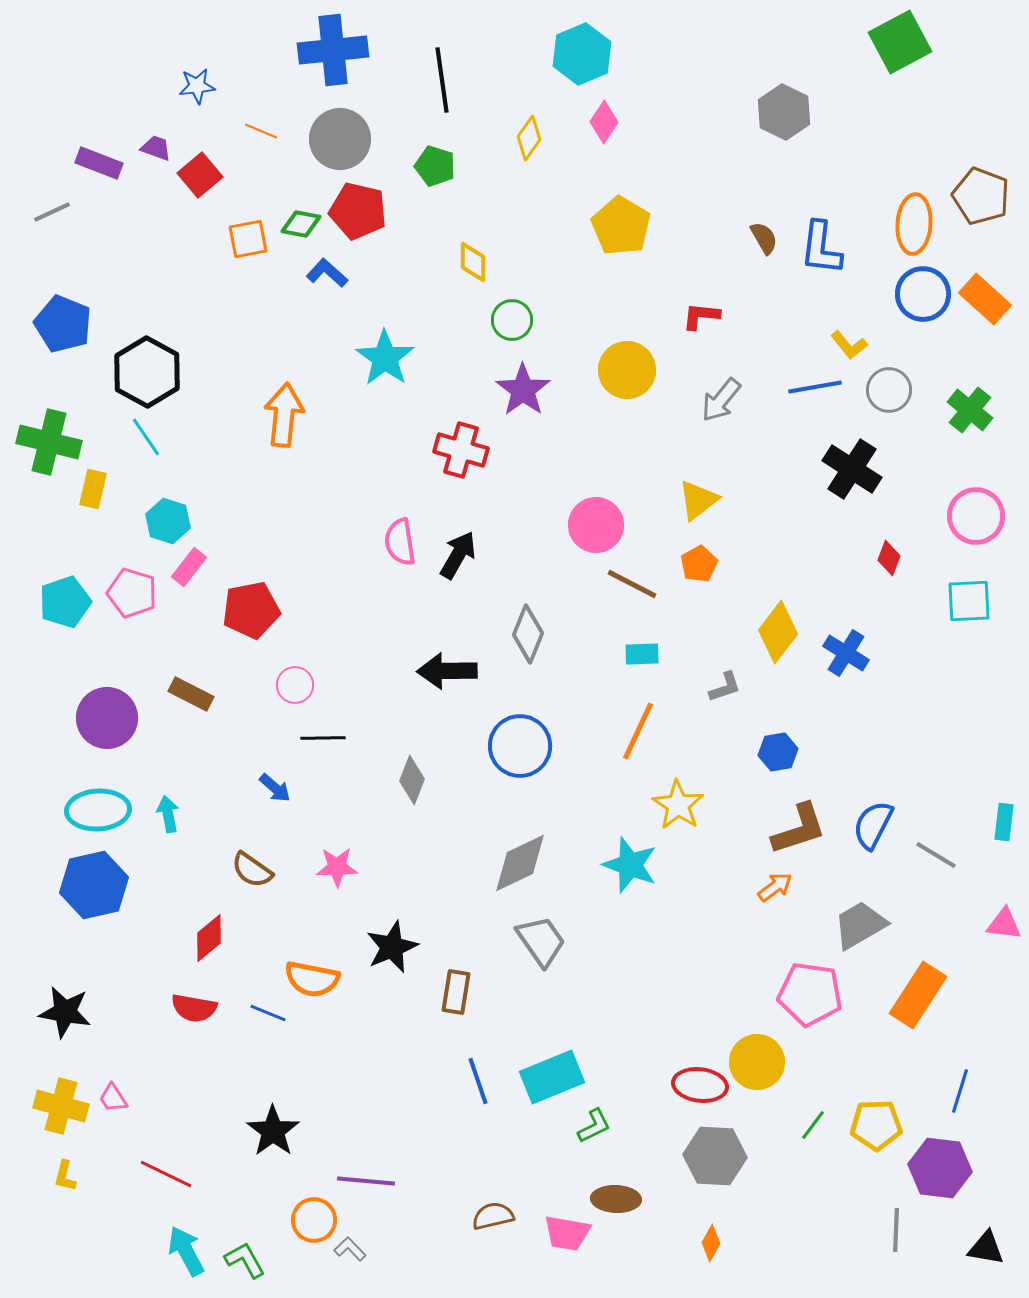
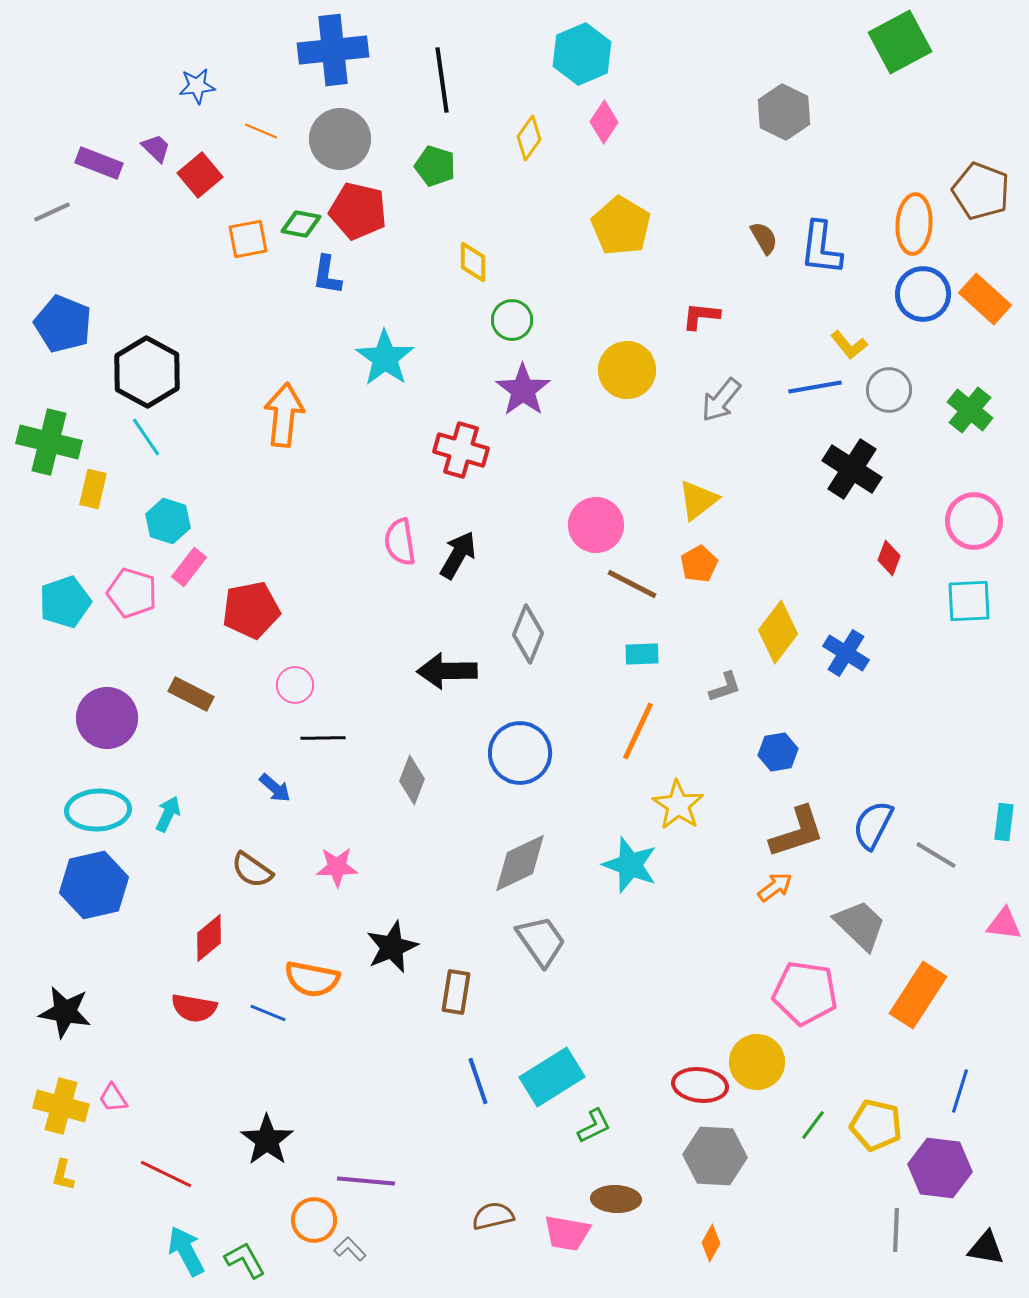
purple trapezoid at (156, 148): rotated 24 degrees clockwise
brown pentagon at (981, 196): moved 5 px up
blue L-shape at (327, 273): moved 2 px down; rotated 123 degrees counterclockwise
pink circle at (976, 516): moved 2 px left, 5 px down
blue circle at (520, 746): moved 7 px down
cyan arrow at (168, 814): rotated 36 degrees clockwise
brown L-shape at (799, 829): moved 2 px left, 3 px down
gray trapezoid at (860, 925): rotated 74 degrees clockwise
pink pentagon at (810, 994): moved 5 px left, 1 px up
cyan rectangle at (552, 1077): rotated 10 degrees counterclockwise
yellow pentagon at (876, 1125): rotated 15 degrees clockwise
black star at (273, 1131): moved 6 px left, 9 px down
yellow L-shape at (65, 1176): moved 2 px left, 1 px up
